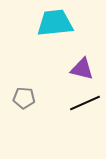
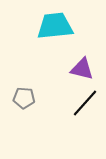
cyan trapezoid: moved 3 px down
black line: rotated 24 degrees counterclockwise
